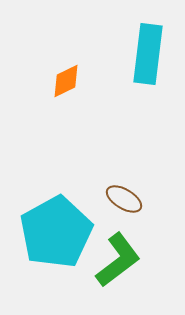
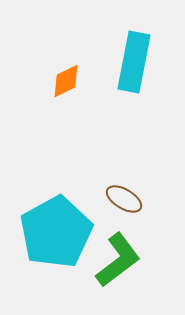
cyan rectangle: moved 14 px left, 8 px down; rotated 4 degrees clockwise
